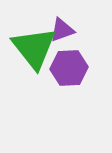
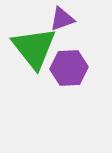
purple triangle: moved 11 px up
